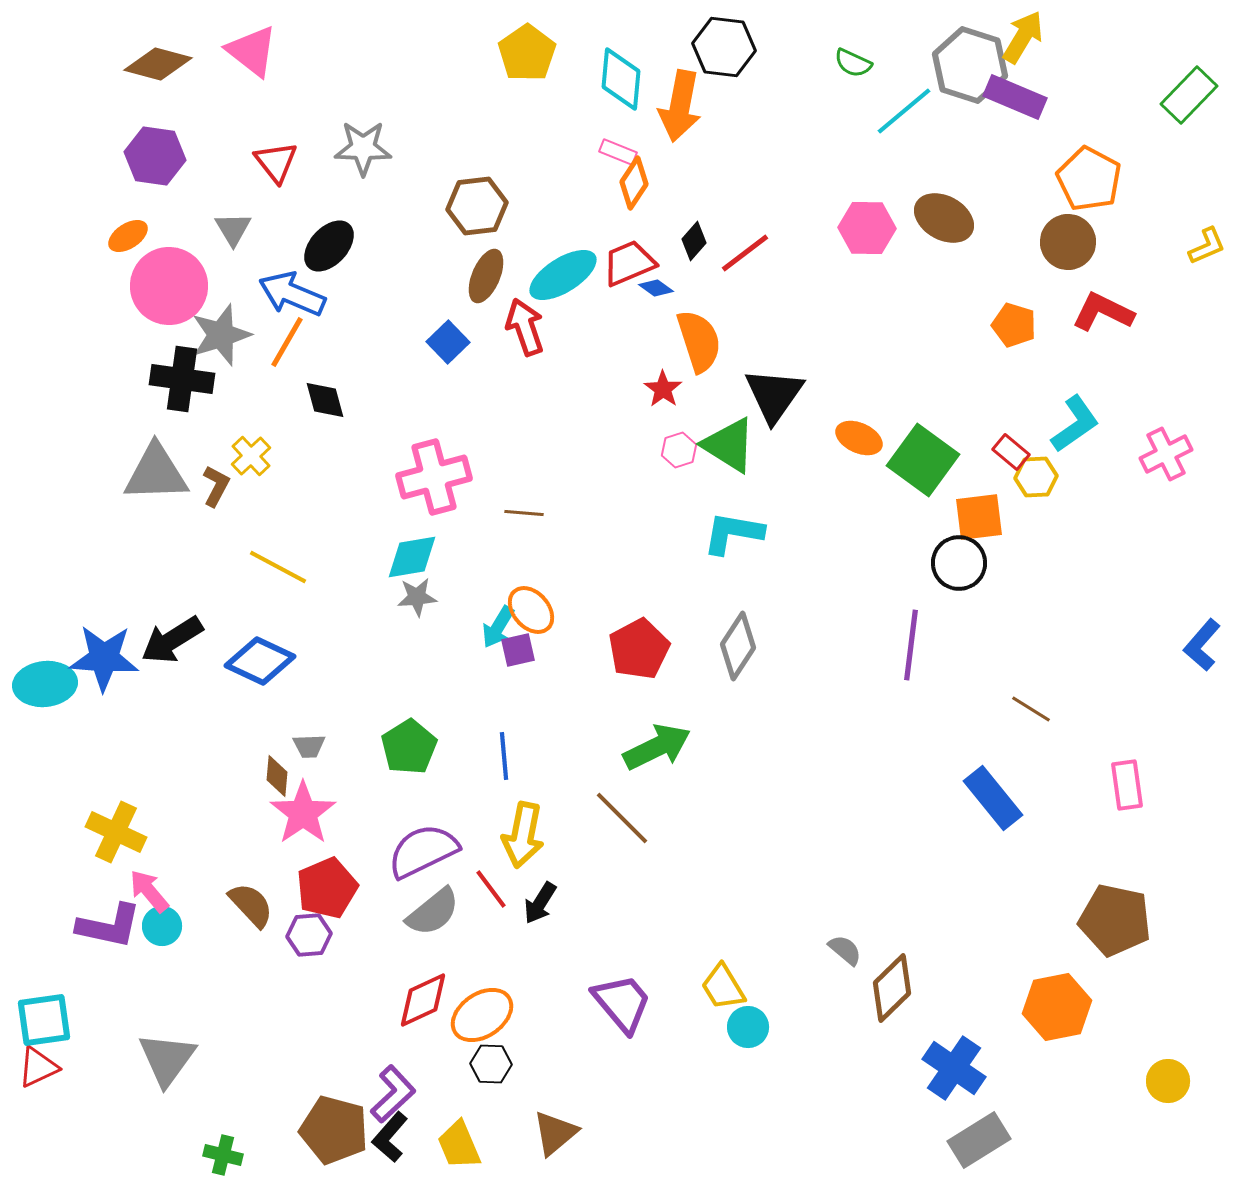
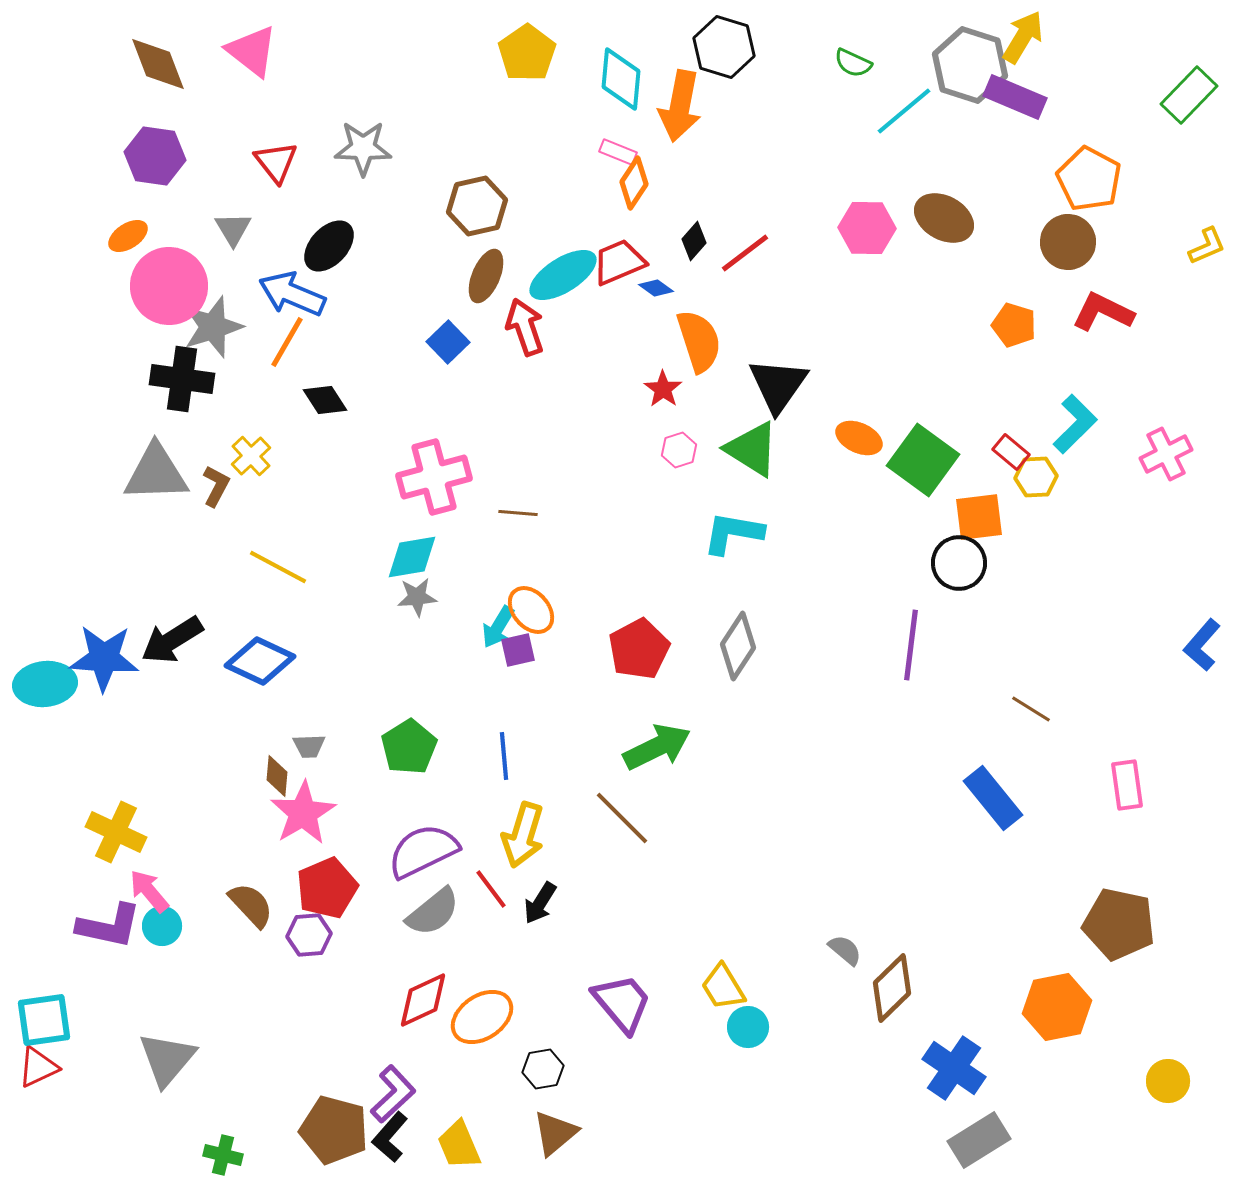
black hexagon at (724, 47): rotated 10 degrees clockwise
brown diamond at (158, 64): rotated 54 degrees clockwise
brown hexagon at (477, 206): rotated 6 degrees counterclockwise
red trapezoid at (629, 263): moved 10 px left, 1 px up
gray star at (221, 335): moved 8 px left, 8 px up
black triangle at (774, 395): moved 4 px right, 10 px up
black diamond at (325, 400): rotated 18 degrees counterclockwise
cyan L-shape at (1075, 424): rotated 10 degrees counterclockwise
green triangle at (729, 445): moved 23 px right, 4 px down
brown line at (524, 513): moved 6 px left
pink star at (303, 813): rotated 4 degrees clockwise
yellow arrow at (523, 835): rotated 6 degrees clockwise
brown pentagon at (1115, 920): moved 4 px right, 4 px down
orange ellipse at (482, 1015): moved 2 px down
gray triangle at (167, 1059): rotated 4 degrees clockwise
black hexagon at (491, 1064): moved 52 px right, 5 px down; rotated 12 degrees counterclockwise
